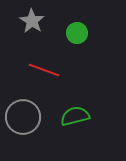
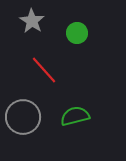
red line: rotated 28 degrees clockwise
